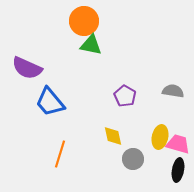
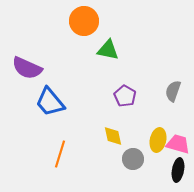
green triangle: moved 17 px right, 5 px down
gray semicircle: rotated 80 degrees counterclockwise
yellow ellipse: moved 2 px left, 3 px down
